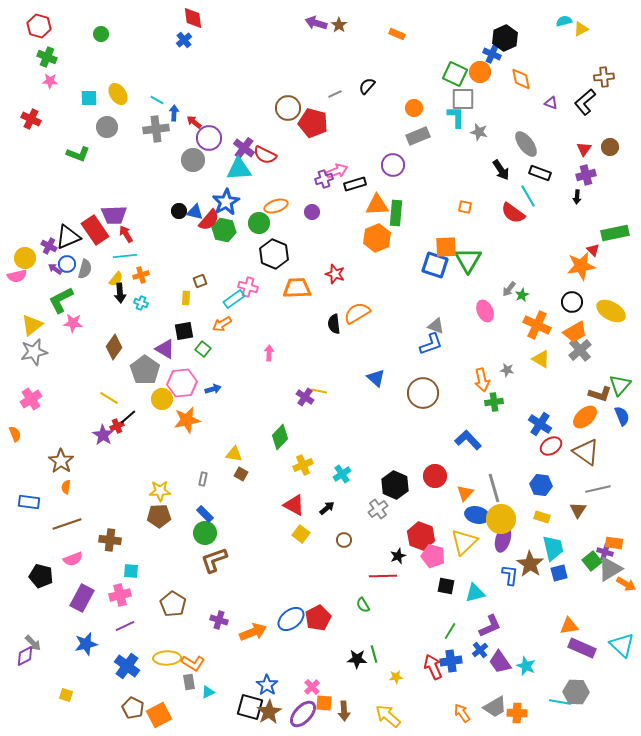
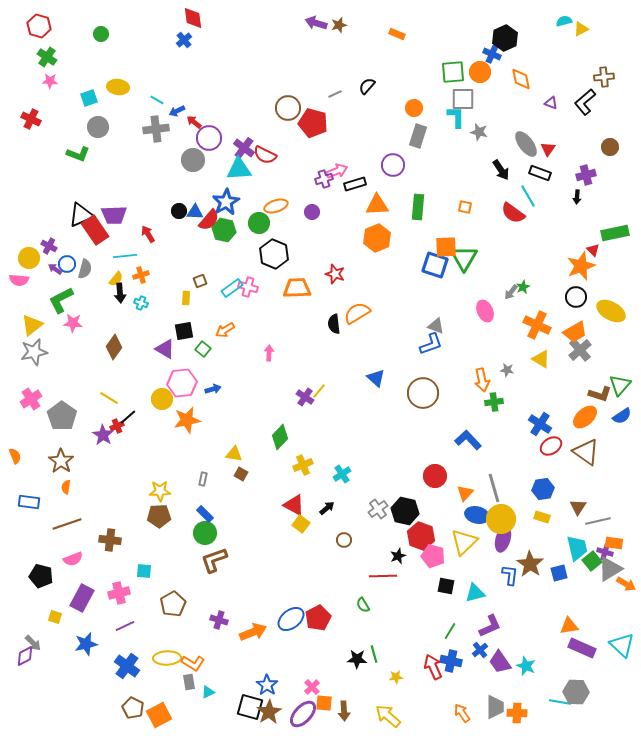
brown star at (339, 25): rotated 21 degrees clockwise
green cross at (47, 57): rotated 12 degrees clockwise
green square at (455, 74): moved 2 px left, 2 px up; rotated 30 degrees counterclockwise
yellow ellipse at (118, 94): moved 7 px up; rotated 50 degrees counterclockwise
cyan square at (89, 98): rotated 18 degrees counterclockwise
blue arrow at (174, 113): moved 3 px right, 2 px up; rotated 119 degrees counterclockwise
gray circle at (107, 127): moved 9 px left
gray rectangle at (418, 136): rotated 50 degrees counterclockwise
red triangle at (584, 149): moved 36 px left
blue triangle at (195, 212): rotated 12 degrees counterclockwise
green rectangle at (396, 213): moved 22 px right, 6 px up
red arrow at (126, 234): moved 22 px right
black triangle at (68, 237): moved 13 px right, 22 px up
yellow circle at (25, 258): moved 4 px right
green triangle at (468, 260): moved 4 px left, 2 px up
orange star at (581, 266): rotated 12 degrees counterclockwise
pink semicircle at (17, 276): moved 2 px right, 4 px down; rotated 18 degrees clockwise
gray arrow at (509, 289): moved 2 px right, 3 px down
green star at (522, 295): moved 1 px right, 8 px up
cyan rectangle at (234, 299): moved 2 px left, 11 px up
black circle at (572, 302): moved 4 px right, 5 px up
orange arrow at (222, 324): moved 3 px right, 6 px down
gray pentagon at (145, 370): moved 83 px left, 46 px down
yellow line at (319, 391): rotated 63 degrees counterclockwise
blue semicircle at (622, 416): rotated 78 degrees clockwise
orange semicircle at (15, 434): moved 22 px down
black hexagon at (395, 485): moved 10 px right, 26 px down; rotated 12 degrees counterclockwise
blue hexagon at (541, 485): moved 2 px right, 4 px down; rotated 15 degrees counterclockwise
gray line at (598, 489): moved 32 px down
brown triangle at (578, 510): moved 3 px up
yellow square at (301, 534): moved 10 px up
cyan trapezoid at (553, 548): moved 24 px right
cyan square at (131, 571): moved 13 px right
pink cross at (120, 595): moved 1 px left, 2 px up
brown pentagon at (173, 604): rotated 10 degrees clockwise
blue cross at (451, 661): rotated 20 degrees clockwise
yellow square at (66, 695): moved 11 px left, 78 px up
gray trapezoid at (495, 707): rotated 60 degrees counterclockwise
